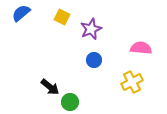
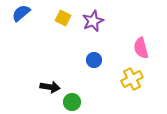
yellow square: moved 1 px right, 1 px down
purple star: moved 2 px right, 8 px up
pink semicircle: rotated 110 degrees counterclockwise
yellow cross: moved 3 px up
black arrow: rotated 30 degrees counterclockwise
green circle: moved 2 px right
